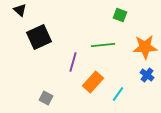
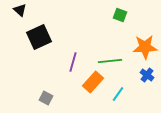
green line: moved 7 px right, 16 px down
